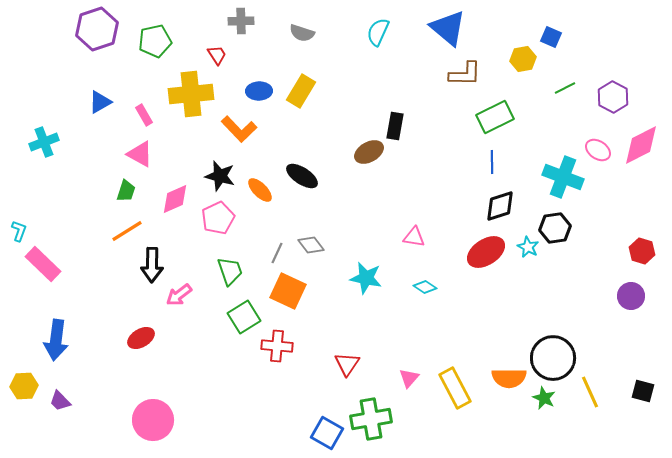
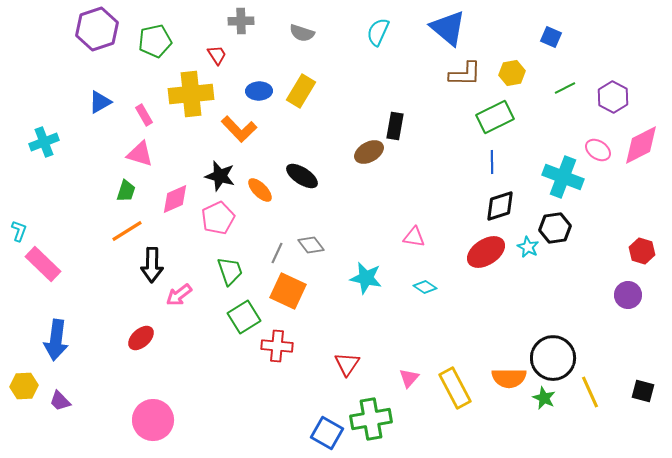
yellow hexagon at (523, 59): moved 11 px left, 14 px down
pink triangle at (140, 154): rotated 12 degrees counterclockwise
purple circle at (631, 296): moved 3 px left, 1 px up
red ellipse at (141, 338): rotated 12 degrees counterclockwise
